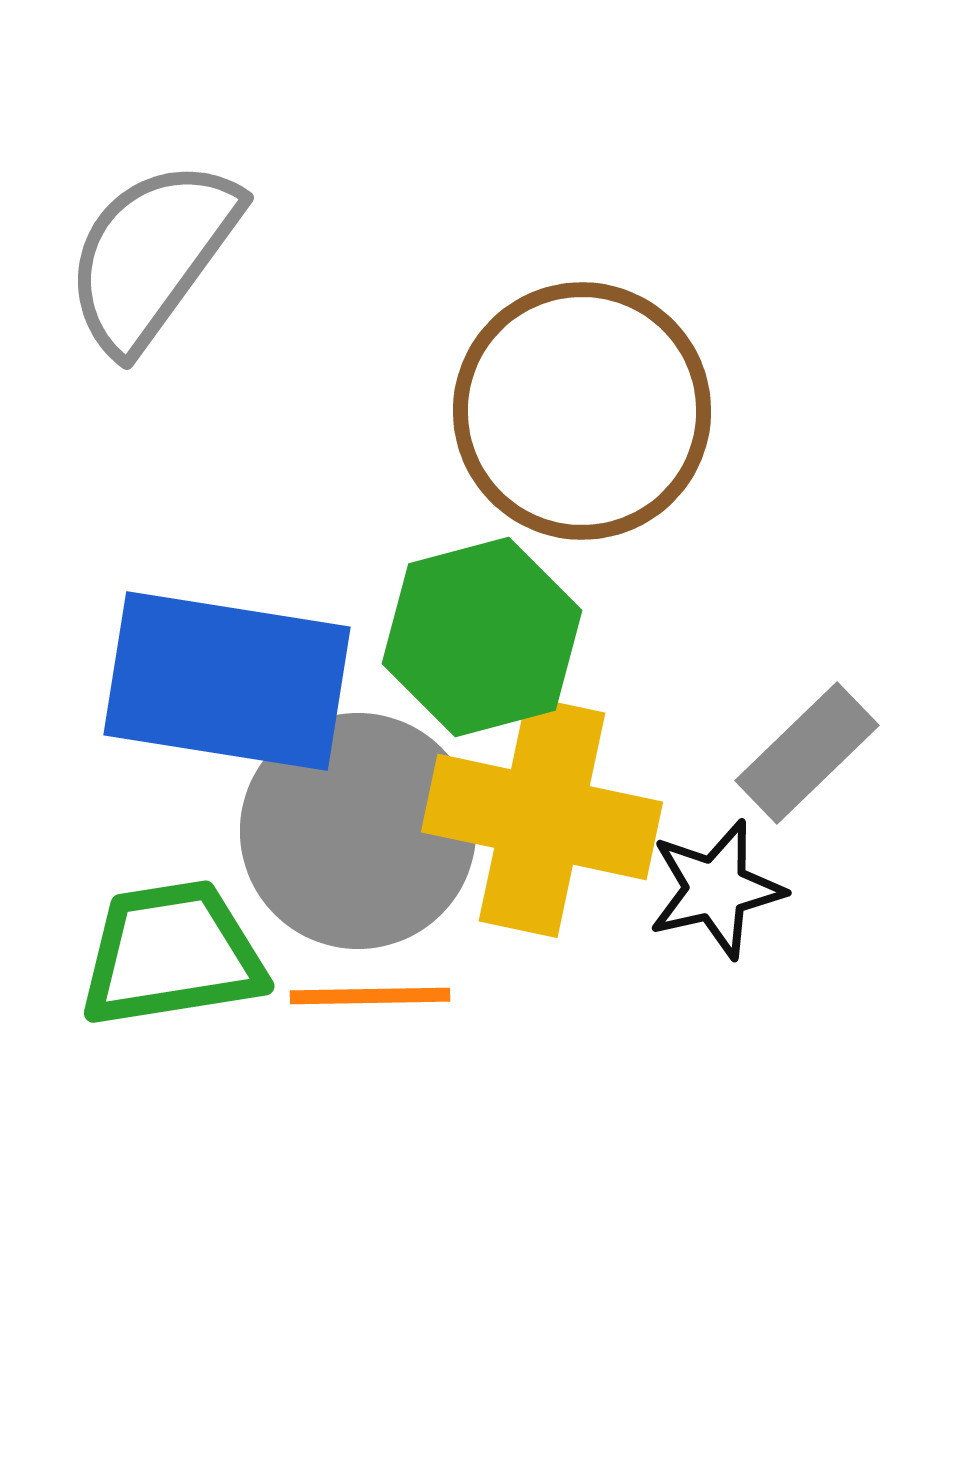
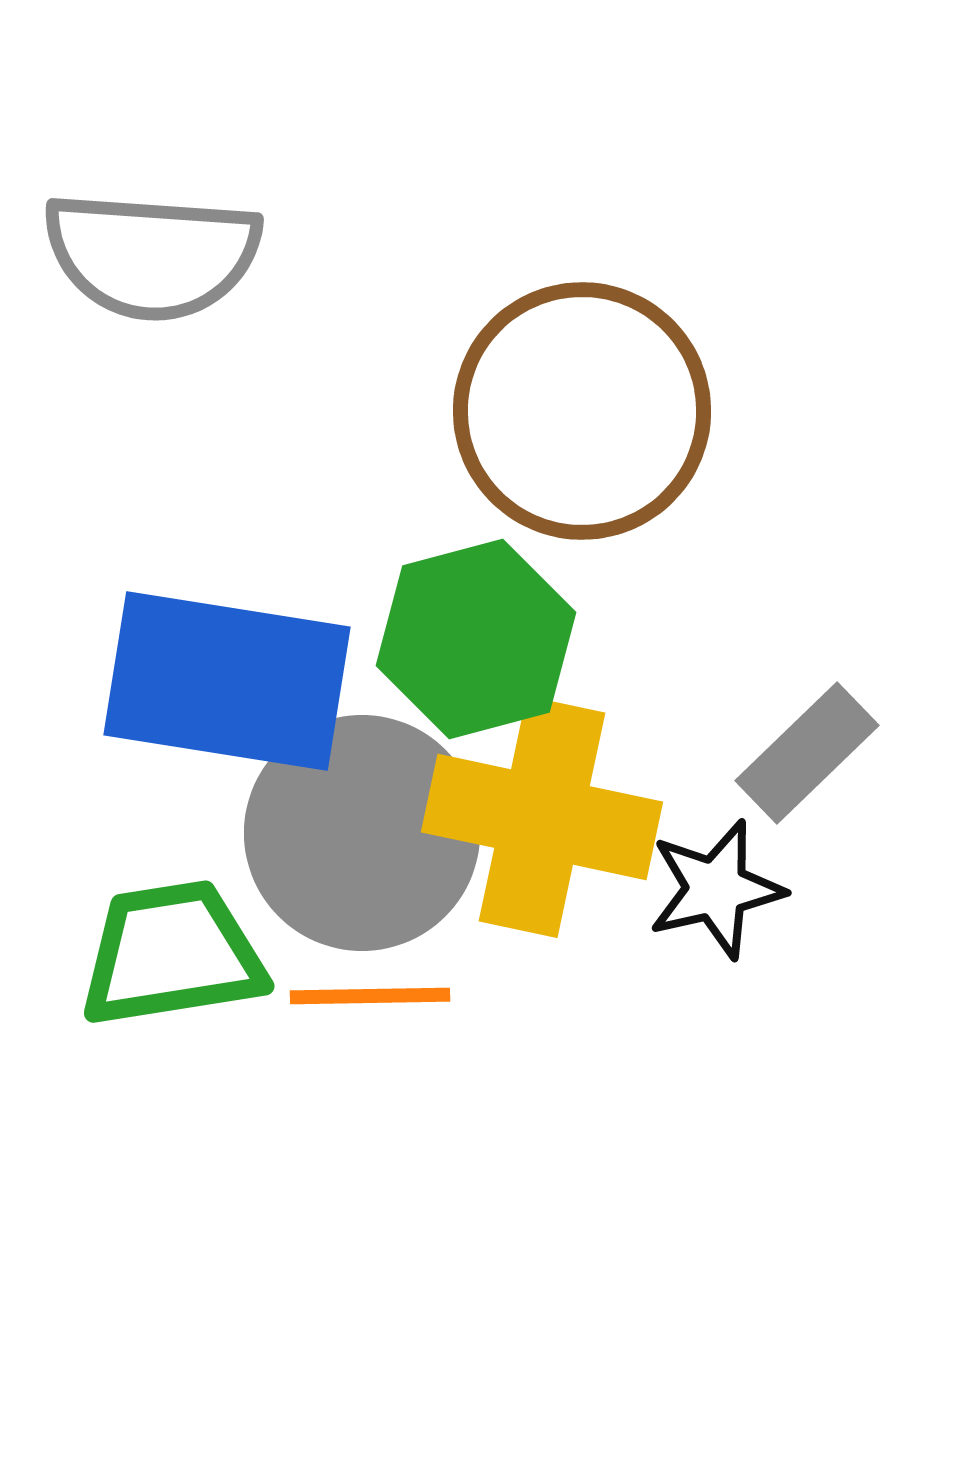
gray semicircle: rotated 122 degrees counterclockwise
green hexagon: moved 6 px left, 2 px down
gray circle: moved 4 px right, 2 px down
